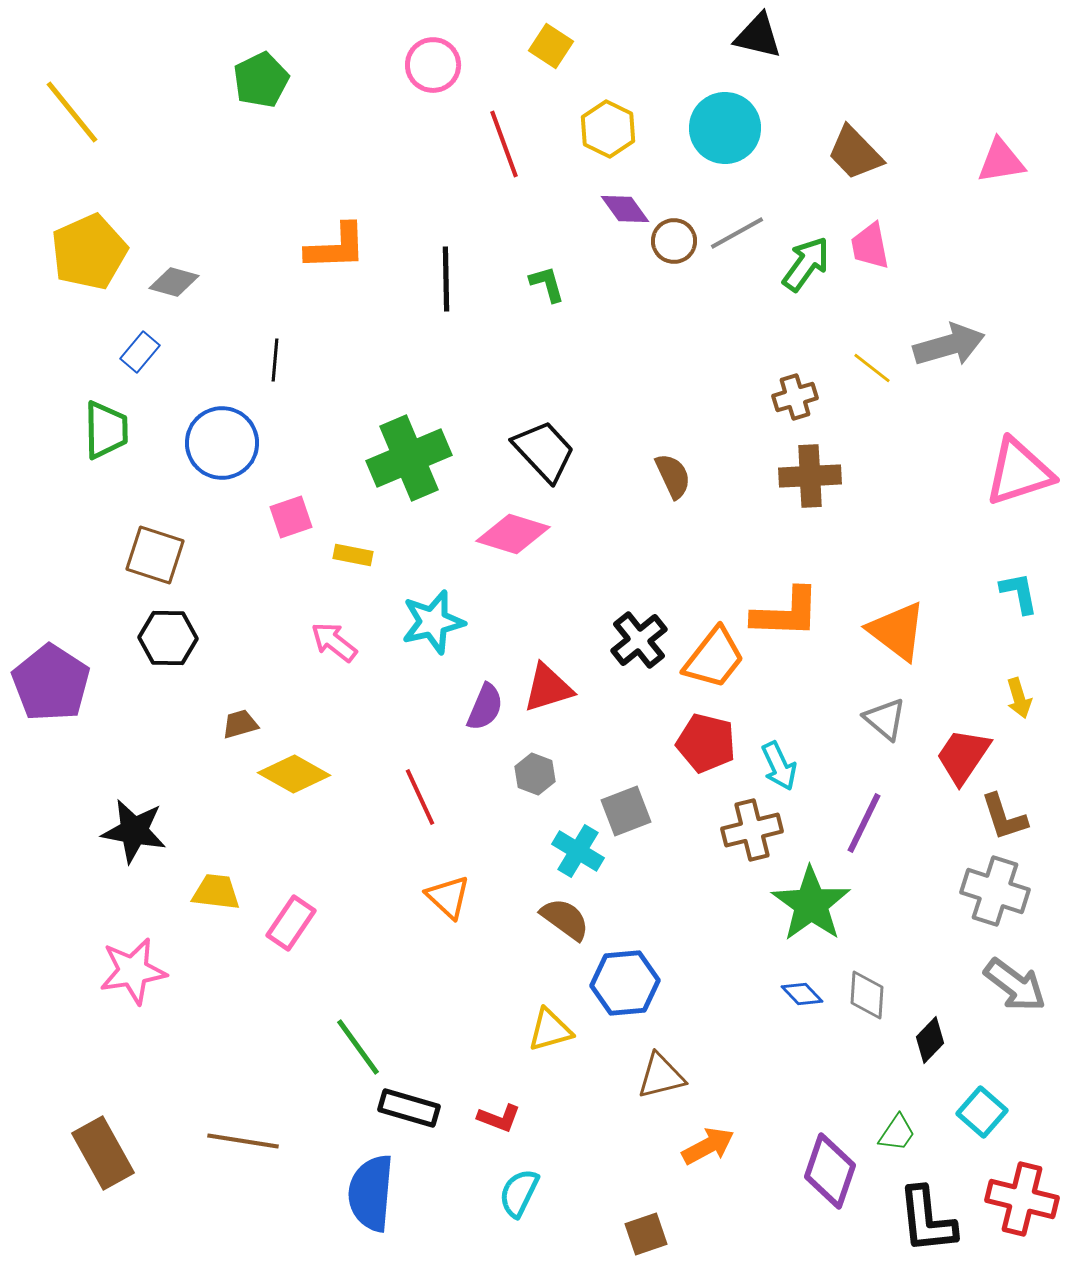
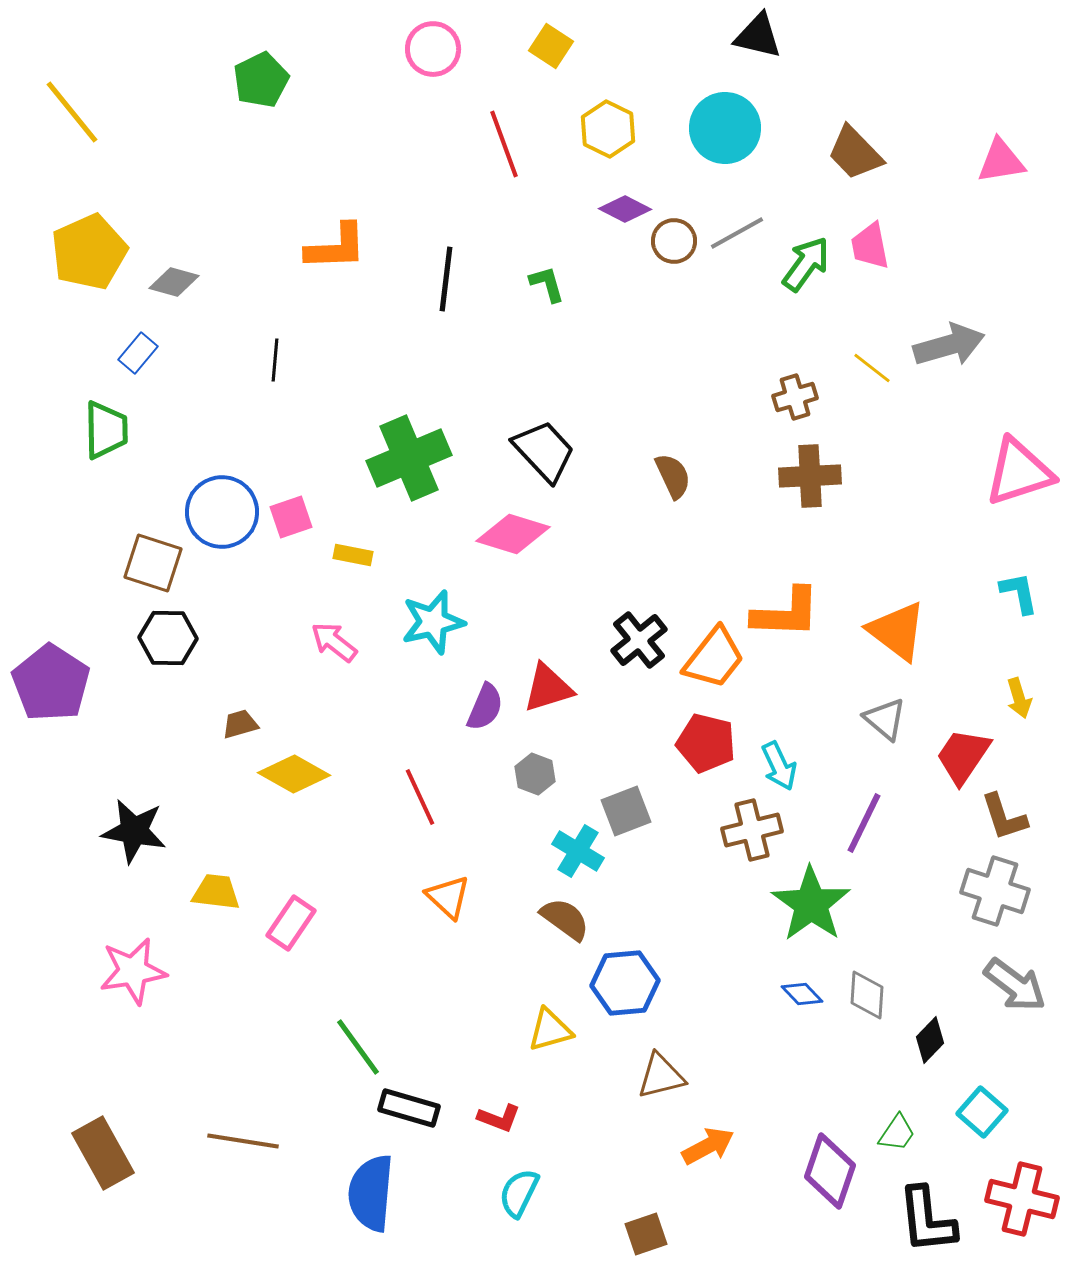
pink circle at (433, 65): moved 16 px up
purple diamond at (625, 209): rotated 27 degrees counterclockwise
black line at (446, 279): rotated 8 degrees clockwise
blue rectangle at (140, 352): moved 2 px left, 1 px down
blue circle at (222, 443): moved 69 px down
brown square at (155, 555): moved 2 px left, 8 px down
